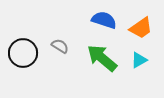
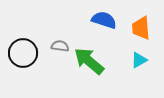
orange trapezoid: rotated 120 degrees clockwise
gray semicircle: rotated 24 degrees counterclockwise
green arrow: moved 13 px left, 3 px down
